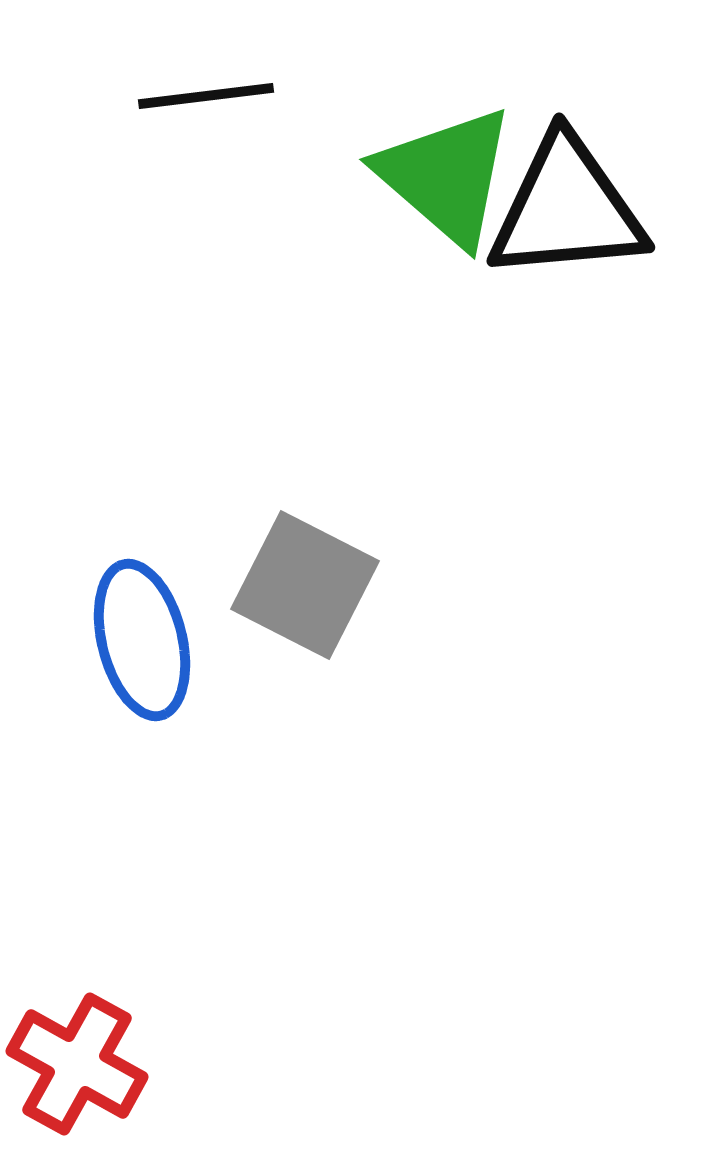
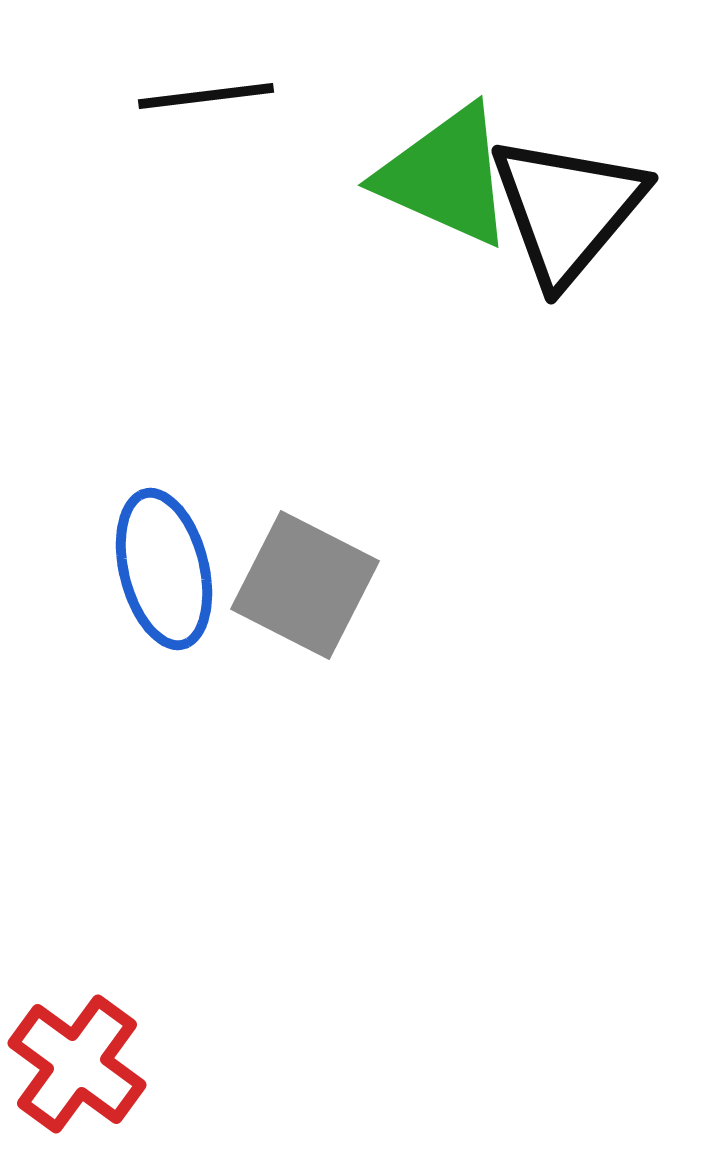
green triangle: rotated 17 degrees counterclockwise
black triangle: rotated 45 degrees counterclockwise
blue ellipse: moved 22 px right, 71 px up
red cross: rotated 7 degrees clockwise
